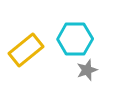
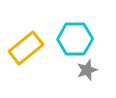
yellow rectangle: moved 2 px up
